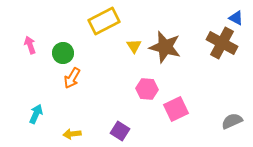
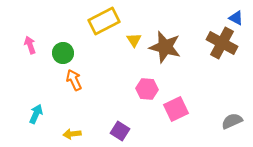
yellow triangle: moved 6 px up
orange arrow: moved 2 px right, 2 px down; rotated 125 degrees clockwise
